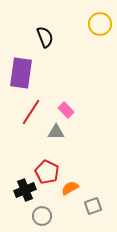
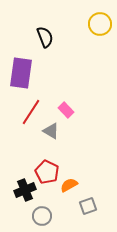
gray triangle: moved 5 px left, 1 px up; rotated 30 degrees clockwise
orange semicircle: moved 1 px left, 3 px up
gray square: moved 5 px left
